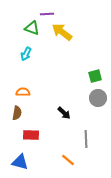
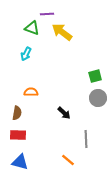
orange semicircle: moved 8 px right
red rectangle: moved 13 px left
